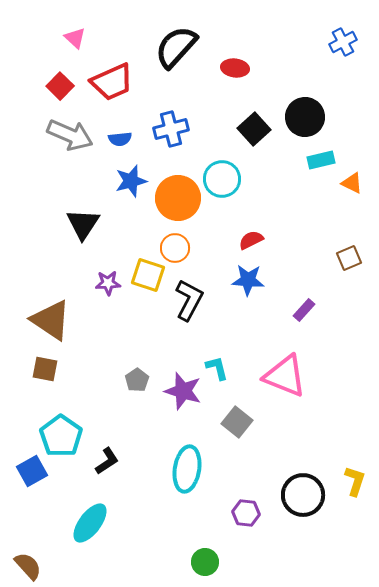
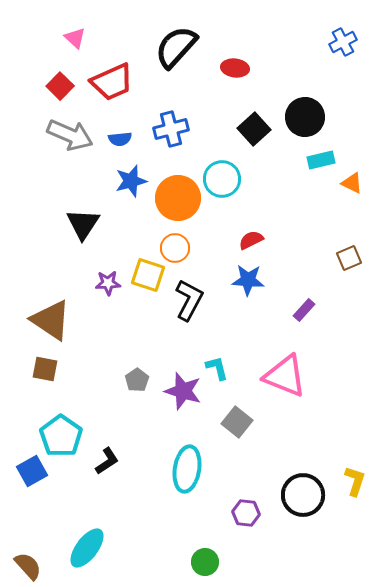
cyan ellipse at (90, 523): moved 3 px left, 25 px down
